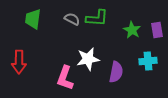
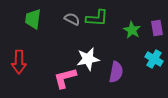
purple rectangle: moved 2 px up
cyan cross: moved 6 px right, 2 px up; rotated 36 degrees clockwise
pink L-shape: rotated 55 degrees clockwise
